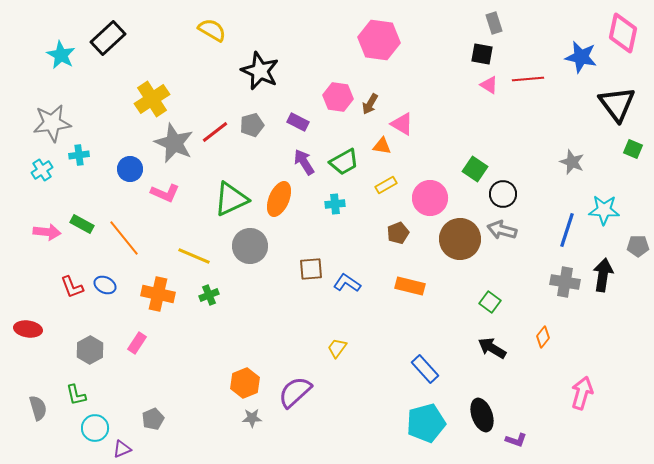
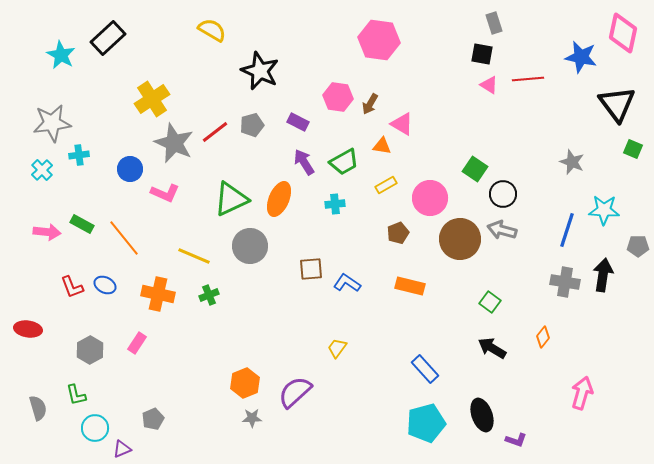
cyan cross at (42, 170): rotated 10 degrees counterclockwise
